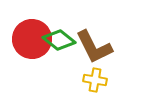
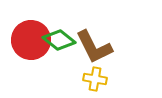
red circle: moved 1 px left, 1 px down
yellow cross: moved 1 px up
